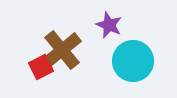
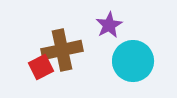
purple star: rotated 20 degrees clockwise
brown cross: rotated 27 degrees clockwise
